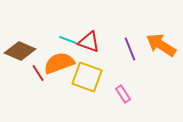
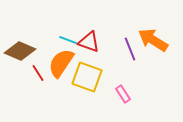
orange arrow: moved 8 px left, 5 px up
orange semicircle: moved 2 px right; rotated 36 degrees counterclockwise
